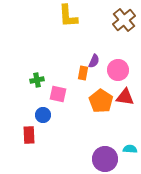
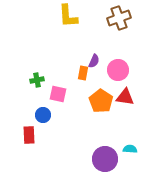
brown cross: moved 5 px left, 2 px up; rotated 20 degrees clockwise
